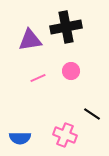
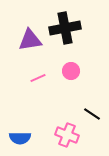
black cross: moved 1 px left, 1 px down
pink cross: moved 2 px right
